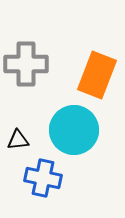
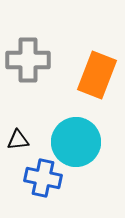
gray cross: moved 2 px right, 4 px up
cyan circle: moved 2 px right, 12 px down
